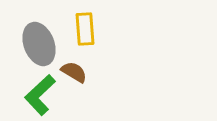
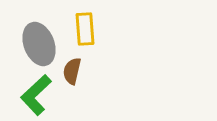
brown semicircle: moved 2 px left, 1 px up; rotated 108 degrees counterclockwise
green L-shape: moved 4 px left
